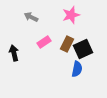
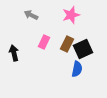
gray arrow: moved 2 px up
pink rectangle: rotated 32 degrees counterclockwise
